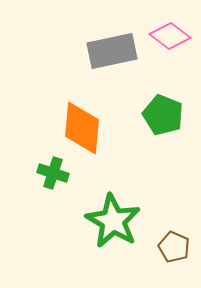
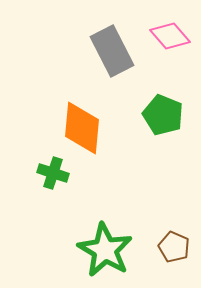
pink diamond: rotated 12 degrees clockwise
gray rectangle: rotated 75 degrees clockwise
green star: moved 8 px left, 29 px down
